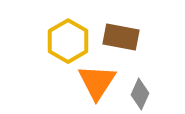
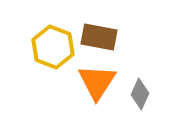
brown rectangle: moved 22 px left
yellow hexagon: moved 15 px left, 6 px down; rotated 9 degrees counterclockwise
